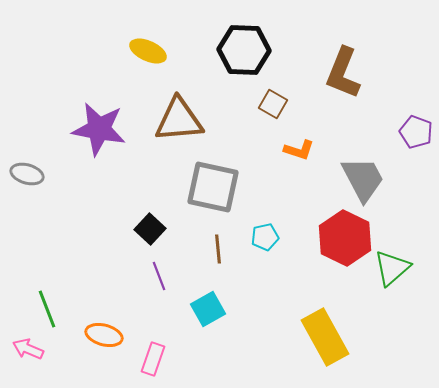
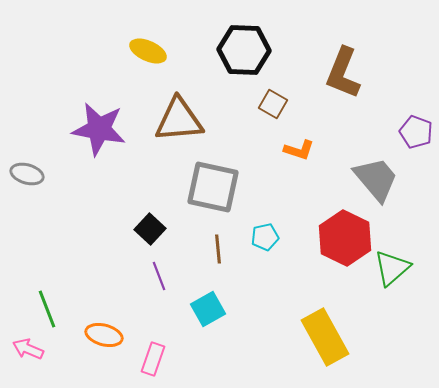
gray trapezoid: moved 13 px right; rotated 12 degrees counterclockwise
